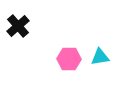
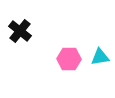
black cross: moved 2 px right, 5 px down; rotated 10 degrees counterclockwise
